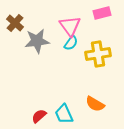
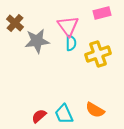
pink triangle: moved 2 px left
cyan semicircle: rotated 35 degrees counterclockwise
yellow cross: rotated 10 degrees counterclockwise
orange semicircle: moved 6 px down
